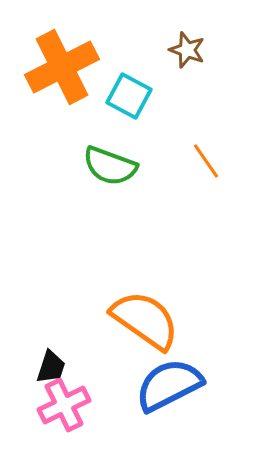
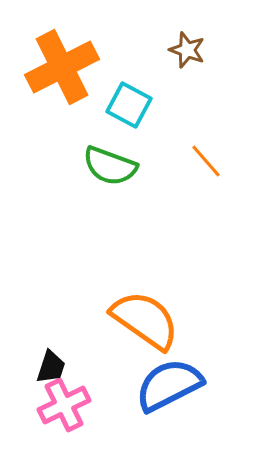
cyan square: moved 9 px down
orange line: rotated 6 degrees counterclockwise
